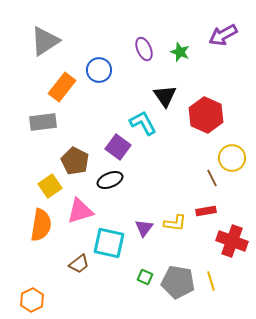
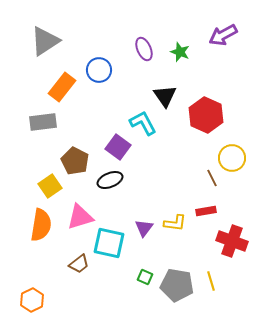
pink triangle: moved 6 px down
gray pentagon: moved 1 px left, 3 px down
